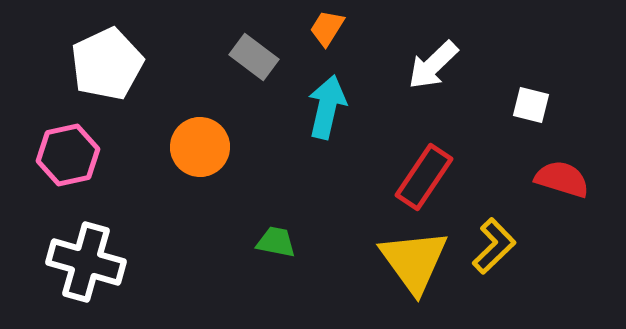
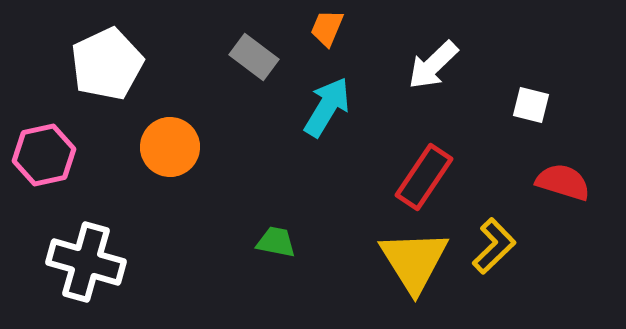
orange trapezoid: rotated 9 degrees counterclockwise
cyan arrow: rotated 18 degrees clockwise
orange circle: moved 30 px left
pink hexagon: moved 24 px left
red semicircle: moved 1 px right, 3 px down
yellow triangle: rotated 4 degrees clockwise
